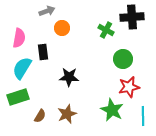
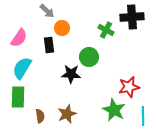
gray arrow: rotated 63 degrees clockwise
pink semicircle: rotated 24 degrees clockwise
black rectangle: moved 6 px right, 7 px up
green circle: moved 34 px left, 2 px up
black star: moved 2 px right, 3 px up
green rectangle: rotated 70 degrees counterclockwise
green star: moved 2 px right
brown semicircle: rotated 40 degrees counterclockwise
